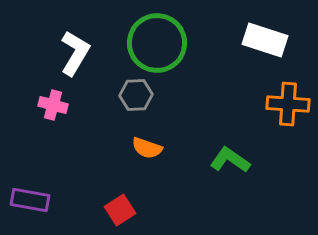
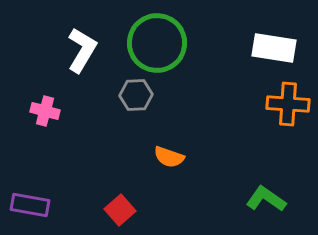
white rectangle: moved 9 px right, 8 px down; rotated 9 degrees counterclockwise
white L-shape: moved 7 px right, 3 px up
pink cross: moved 8 px left, 6 px down
orange semicircle: moved 22 px right, 9 px down
green L-shape: moved 36 px right, 39 px down
purple rectangle: moved 5 px down
red square: rotated 8 degrees counterclockwise
